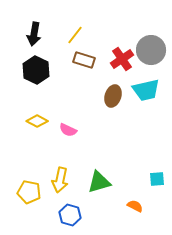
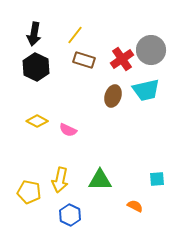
black hexagon: moved 3 px up
green triangle: moved 1 px right, 2 px up; rotated 15 degrees clockwise
blue hexagon: rotated 10 degrees clockwise
